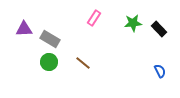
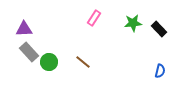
gray rectangle: moved 21 px left, 13 px down; rotated 18 degrees clockwise
brown line: moved 1 px up
blue semicircle: rotated 40 degrees clockwise
